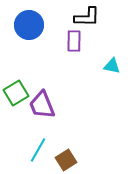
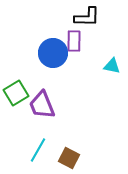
blue circle: moved 24 px right, 28 px down
brown square: moved 3 px right, 2 px up; rotated 30 degrees counterclockwise
